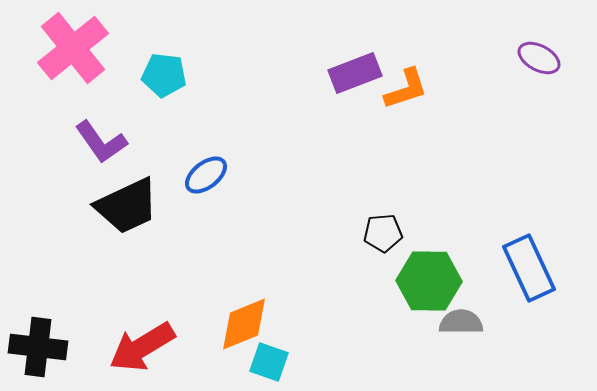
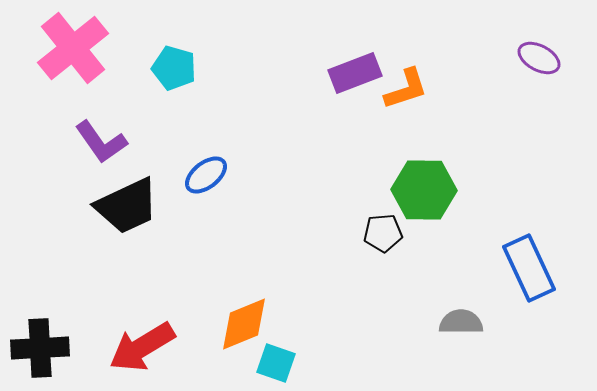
cyan pentagon: moved 10 px right, 7 px up; rotated 9 degrees clockwise
green hexagon: moved 5 px left, 91 px up
black cross: moved 2 px right, 1 px down; rotated 10 degrees counterclockwise
cyan square: moved 7 px right, 1 px down
